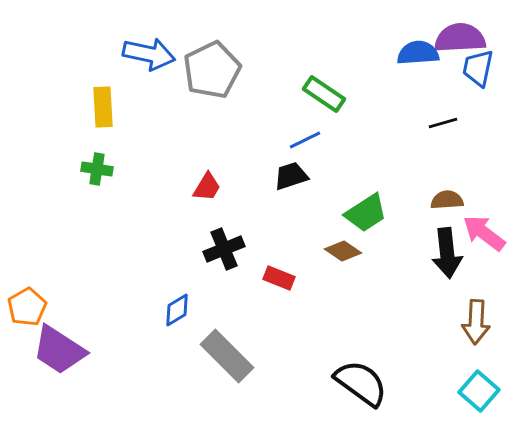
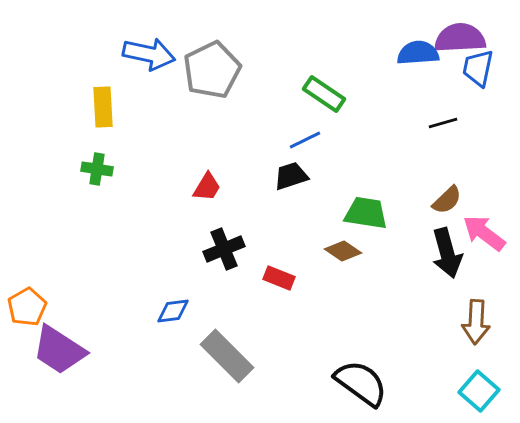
brown semicircle: rotated 140 degrees clockwise
green trapezoid: rotated 138 degrees counterclockwise
black arrow: rotated 9 degrees counterclockwise
blue diamond: moved 4 px left, 1 px down; rotated 24 degrees clockwise
